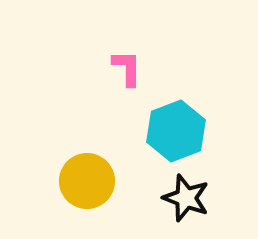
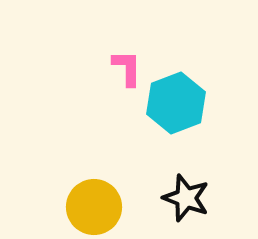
cyan hexagon: moved 28 px up
yellow circle: moved 7 px right, 26 px down
